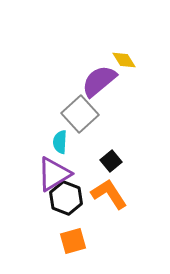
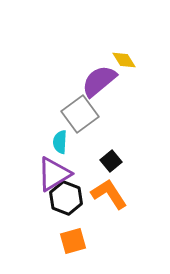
gray square: rotated 6 degrees clockwise
